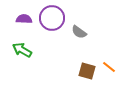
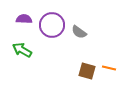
purple circle: moved 7 px down
orange line: moved 1 px down; rotated 24 degrees counterclockwise
